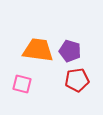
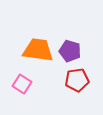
pink square: rotated 18 degrees clockwise
